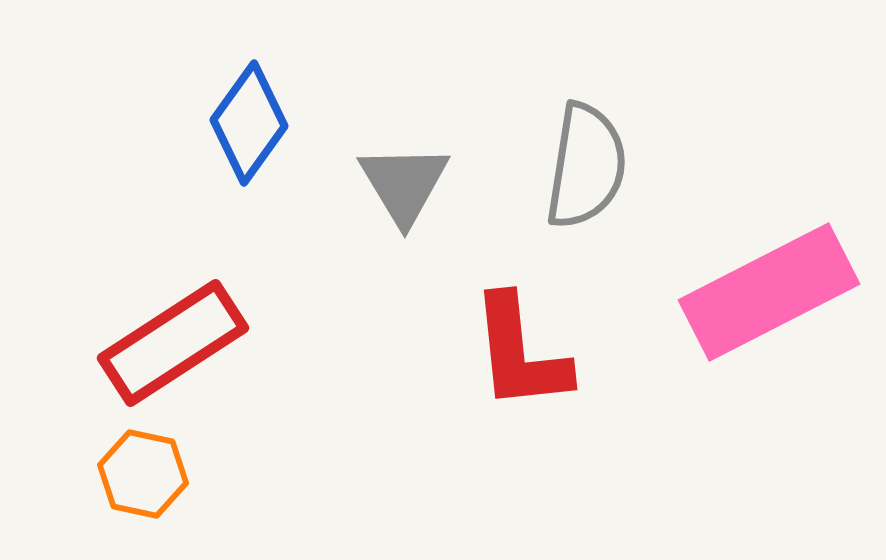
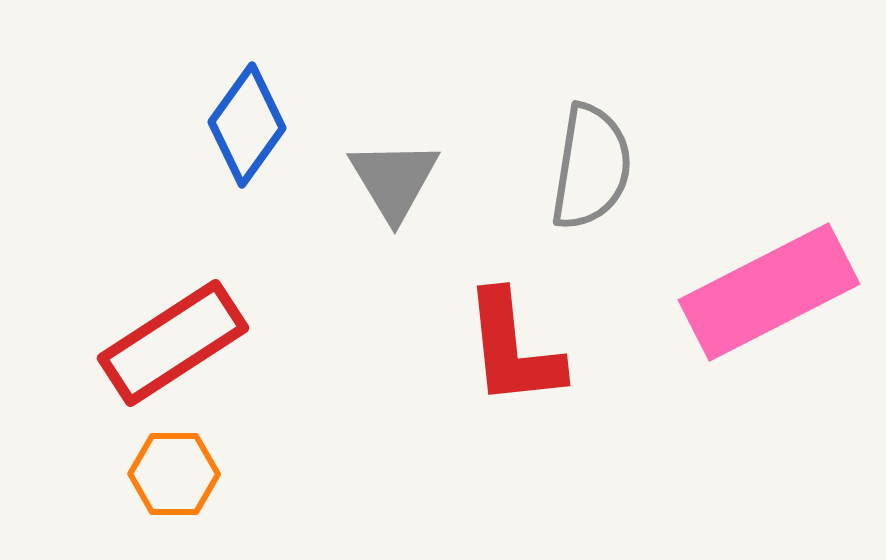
blue diamond: moved 2 px left, 2 px down
gray semicircle: moved 5 px right, 1 px down
gray triangle: moved 10 px left, 4 px up
red L-shape: moved 7 px left, 4 px up
orange hexagon: moved 31 px right; rotated 12 degrees counterclockwise
